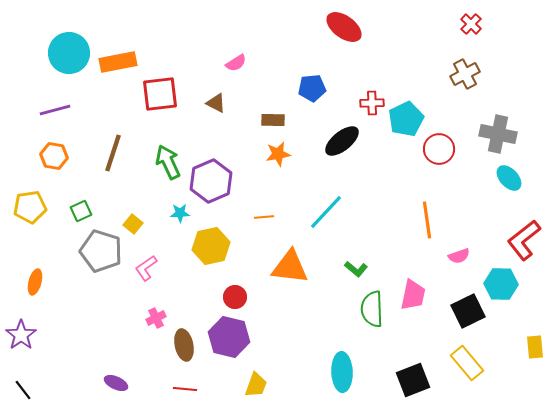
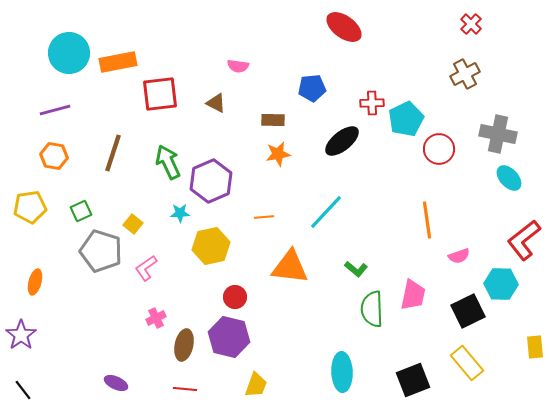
pink semicircle at (236, 63): moved 2 px right, 3 px down; rotated 40 degrees clockwise
brown ellipse at (184, 345): rotated 24 degrees clockwise
